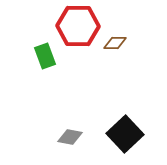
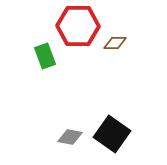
black square: moved 13 px left; rotated 12 degrees counterclockwise
